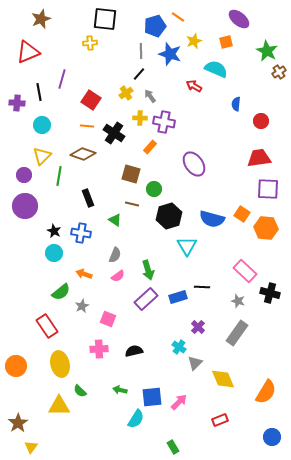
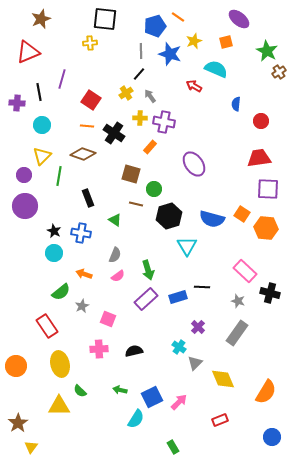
brown line at (132, 204): moved 4 px right
blue square at (152, 397): rotated 20 degrees counterclockwise
